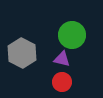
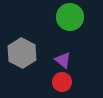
green circle: moved 2 px left, 18 px up
purple triangle: moved 1 px right, 1 px down; rotated 24 degrees clockwise
